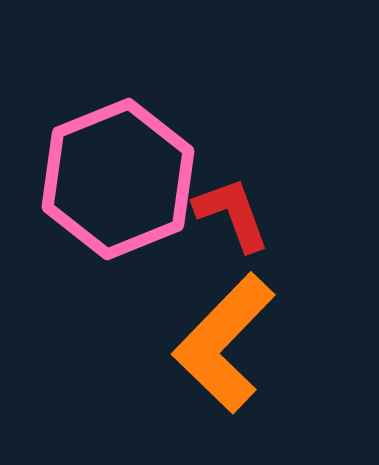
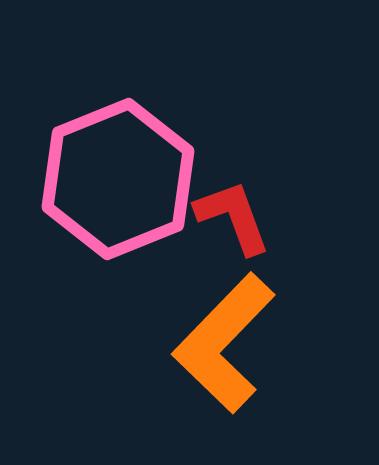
red L-shape: moved 1 px right, 3 px down
